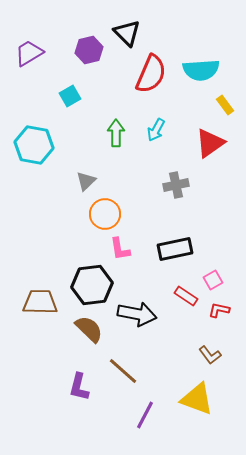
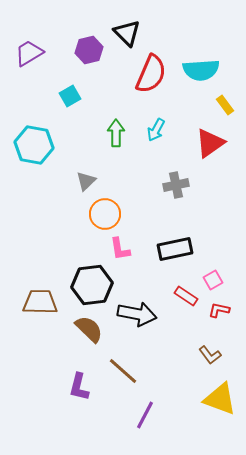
yellow triangle: moved 23 px right
